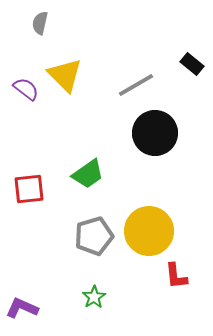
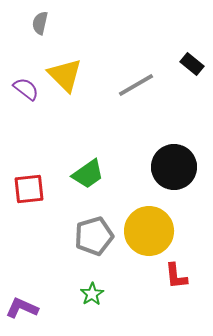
black circle: moved 19 px right, 34 px down
green star: moved 2 px left, 3 px up
